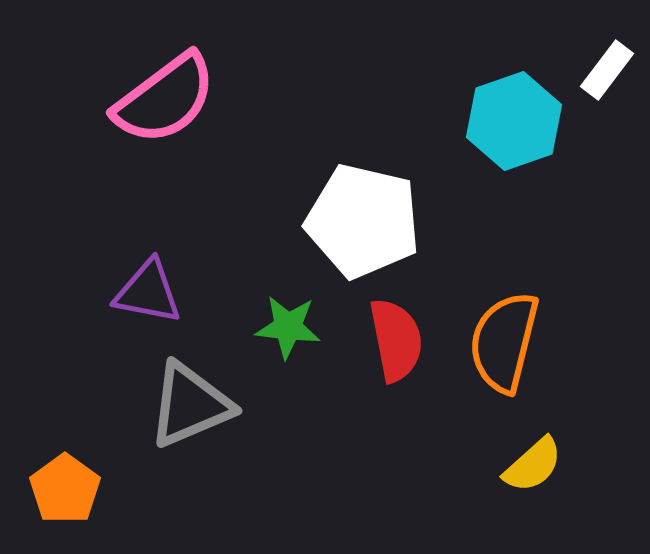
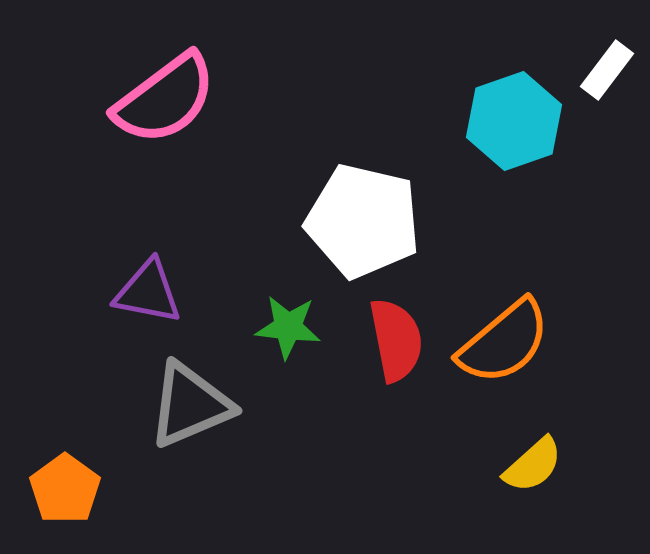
orange semicircle: rotated 144 degrees counterclockwise
